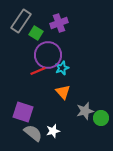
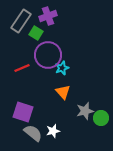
purple cross: moved 11 px left, 7 px up
red line: moved 16 px left, 3 px up
